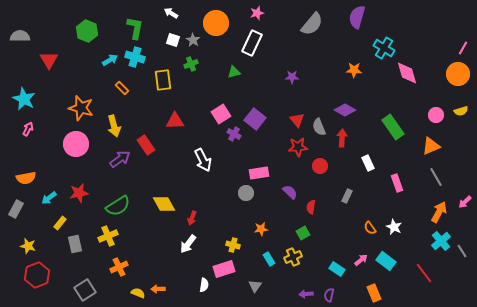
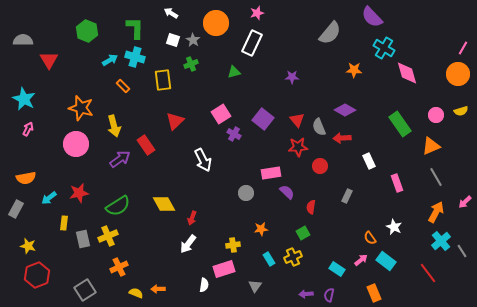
purple semicircle at (357, 17): moved 15 px right; rotated 60 degrees counterclockwise
gray semicircle at (312, 24): moved 18 px right, 9 px down
green L-shape at (135, 28): rotated 10 degrees counterclockwise
gray semicircle at (20, 36): moved 3 px right, 4 px down
orange rectangle at (122, 88): moved 1 px right, 2 px up
purple square at (255, 119): moved 8 px right
red triangle at (175, 121): rotated 42 degrees counterclockwise
green rectangle at (393, 127): moved 7 px right, 3 px up
red arrow at (342, 138): rotated 96 degrees counterclockwise
white rectangle at (368, 163): moved 1 px right, 2 px up
pink rectangle at (259, 173): moved 12 px right
purple semicircle at (290, 192): moved 3 px left
orange arrow at (439, 212): moved 3 px left
yellow rectangle at (60, 223): moved 4 px right; rotated 32 degrees counterclockwise
orange semicircle at (370, 228): moved 10 px down
gray rectangle at (75, 244): moved 8 px right, 5 px up
yellow cross at (233, 245): rotated 24 degrees counterclockwise
red line at (424, 273): moved 4 px right
yellow semicircle at (138, 293): moved 2 px left
